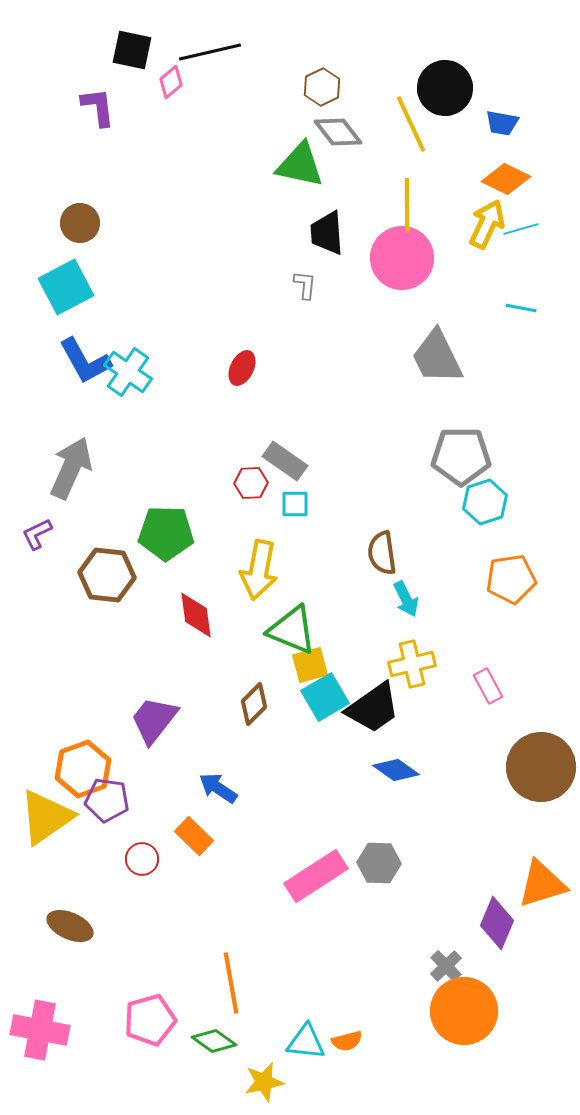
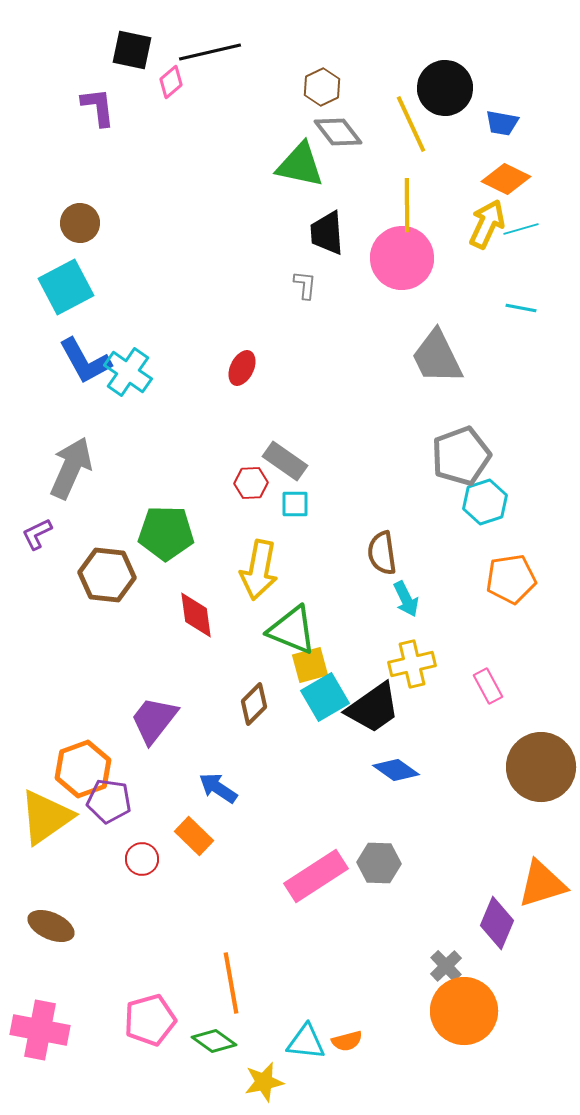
gray pentagon at (461, 456): rotated 20 degrees counterclockwise
purple pentagon at (107, 800): moved 2 px right, 1 px down
brown ellipse at (70, 926): moved 19 px left
